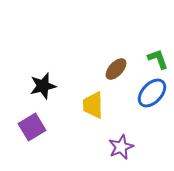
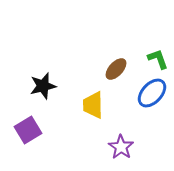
purple square: moved 4 px left, 3 px down
purple star: rotated 15 degrees counterclockwise
